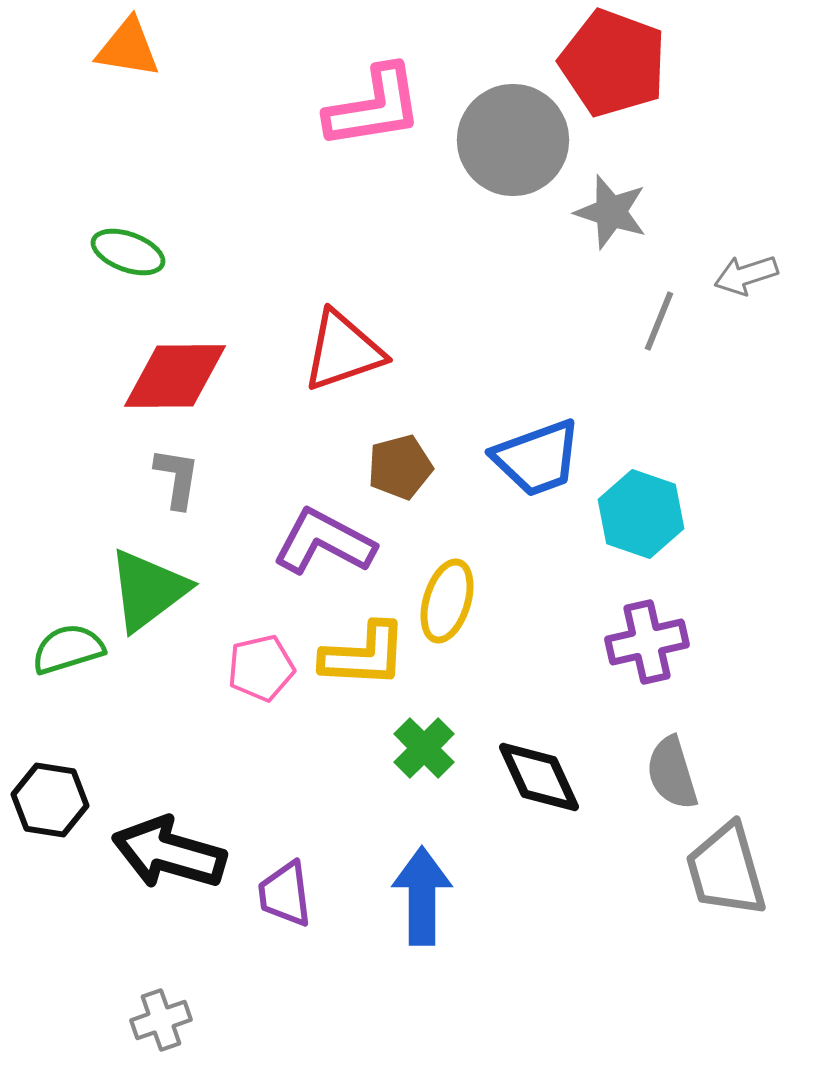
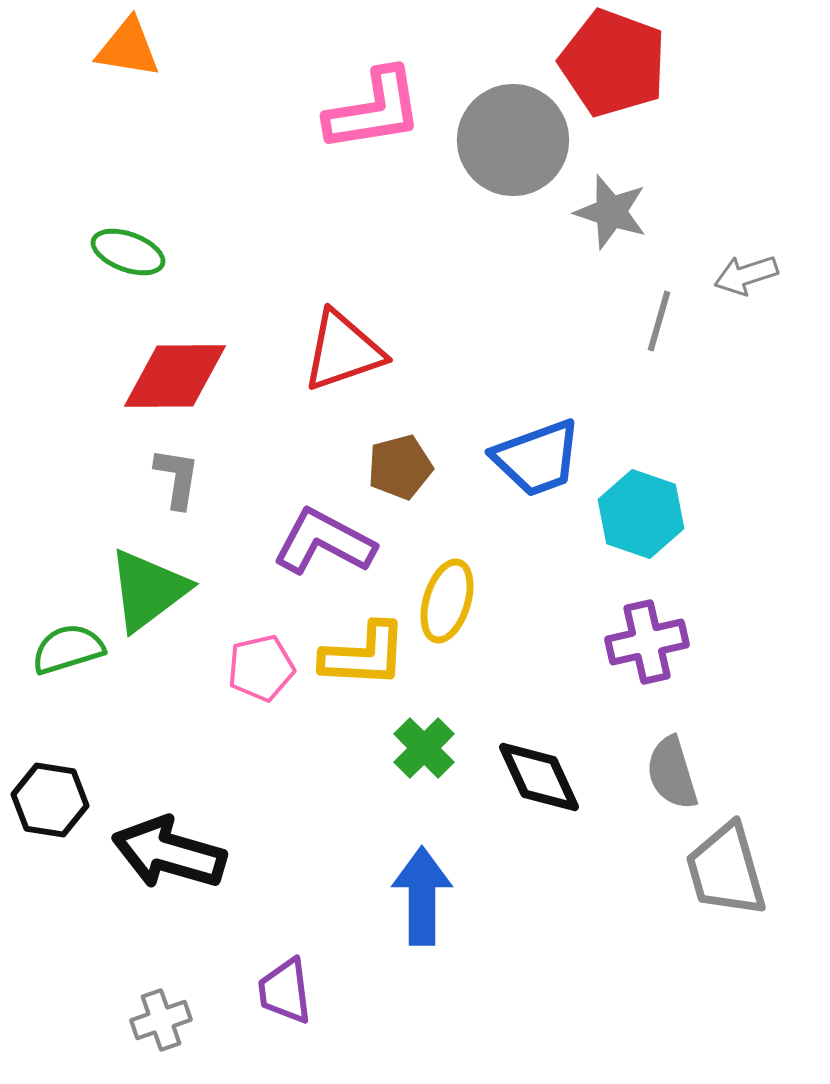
pink L-shape: moved 3 px down
gray line: rotated 6 degrees counterclockwise
purple trapezoid: moved 97 px down
